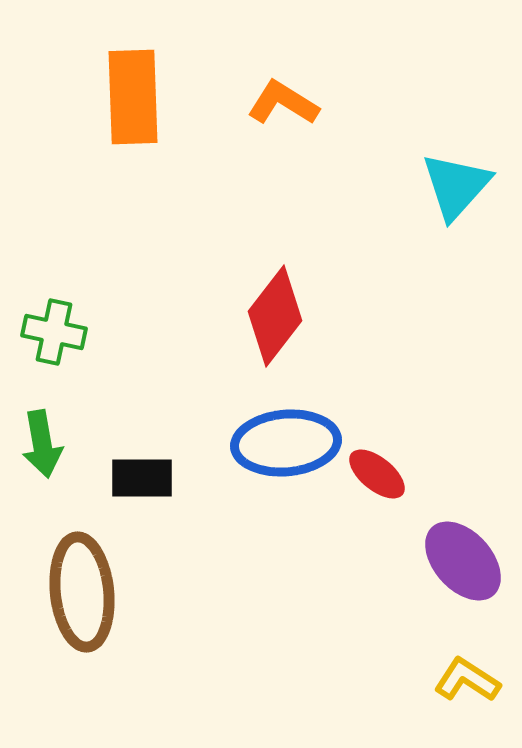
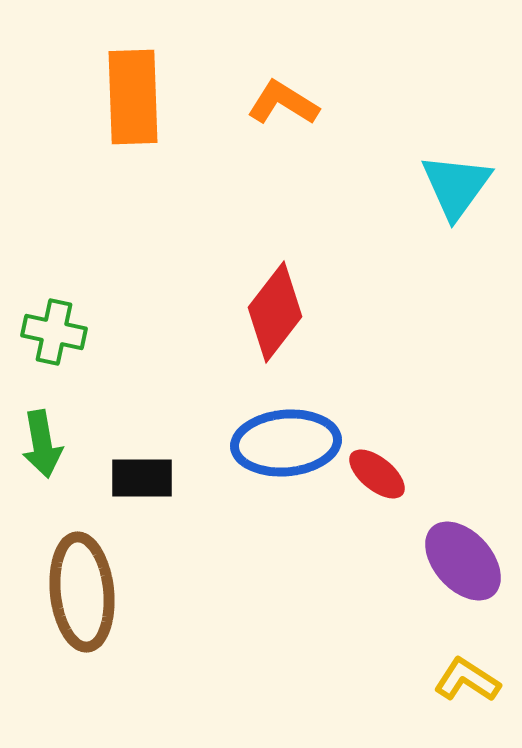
cyan triangle: rotated 6 degrees counterclockwise
red diamond: moved 4 px up
